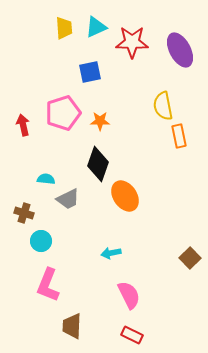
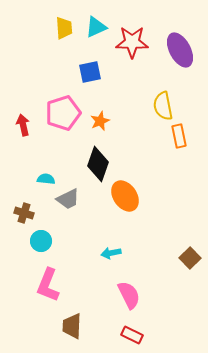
orange star: rotated 24 degrees counterclockwise
